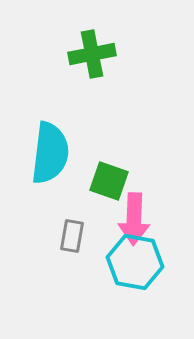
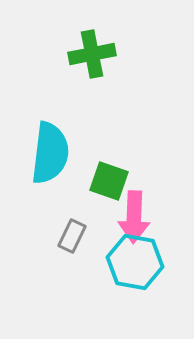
pink arrow: moved 2 px up
gray rectangle: rotated 16 degrees clockwise
